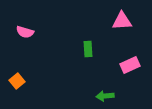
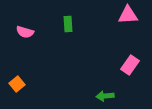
pink triangle: moved 6 px right, 6 px up
green rectangle: moved 20 px left, 25 px up
pink rectangle: rotated 30 degrees counterclockwise
orange square: moved 3 px down
